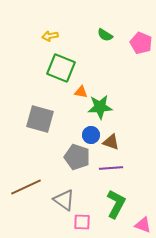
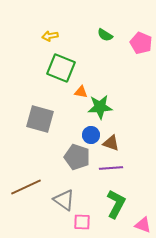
brown triangle: moved 1 px down
